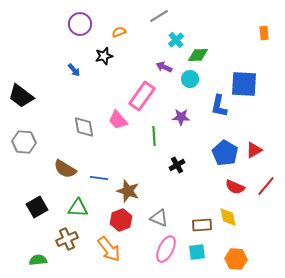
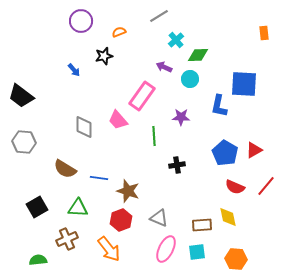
purple circle: moved 1 px right, 3 px up
gray diamond: rotated 10 degrees clockwise
black cross: rotated 21 degrees clockwise
